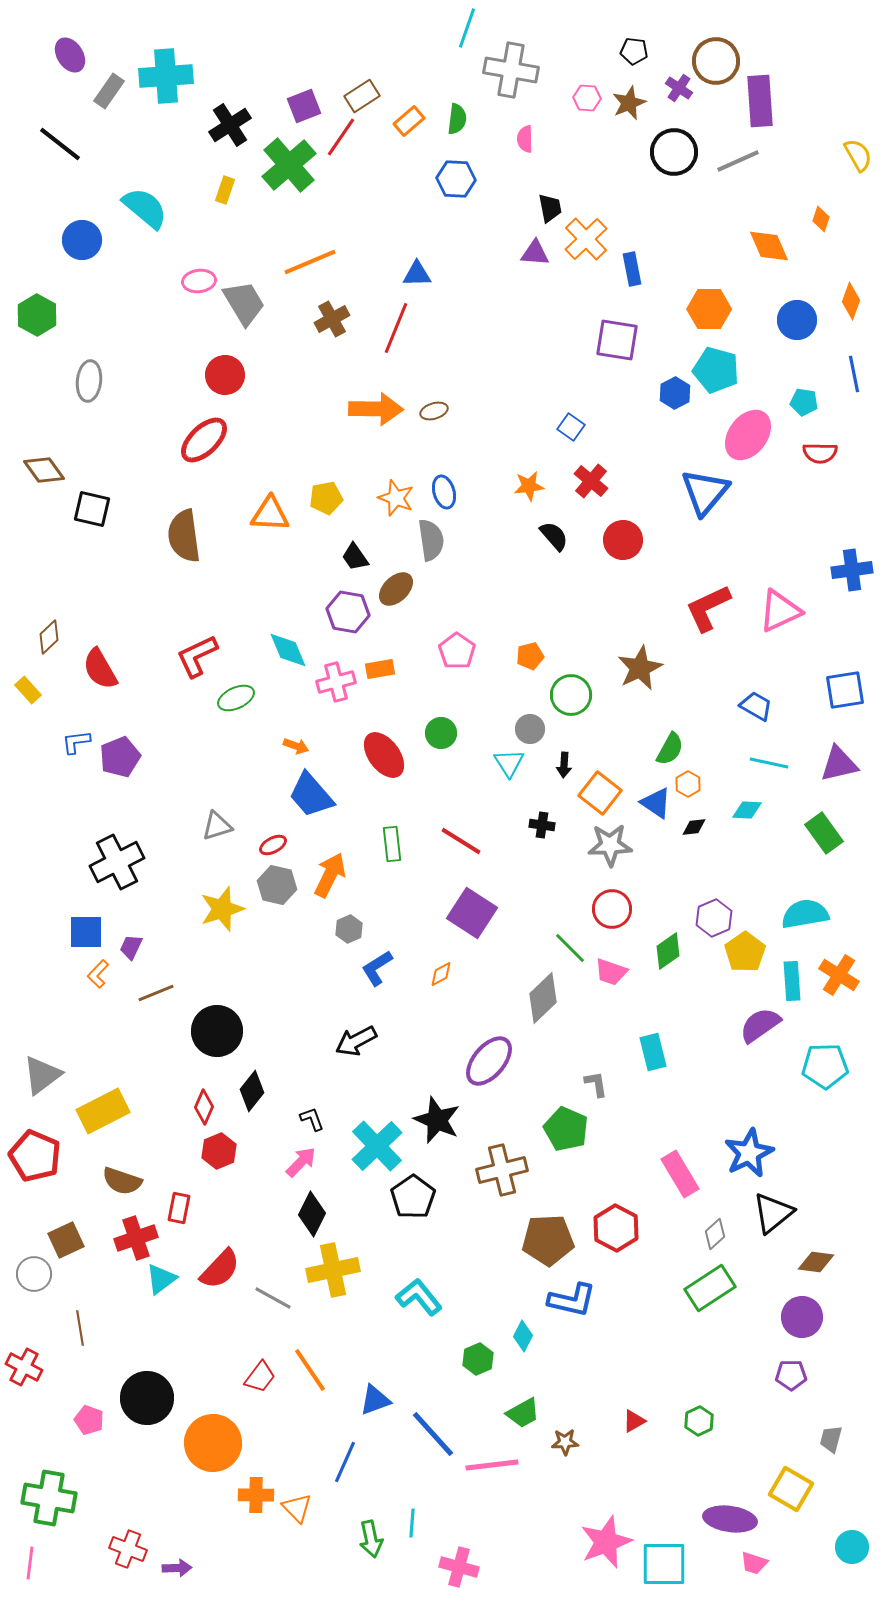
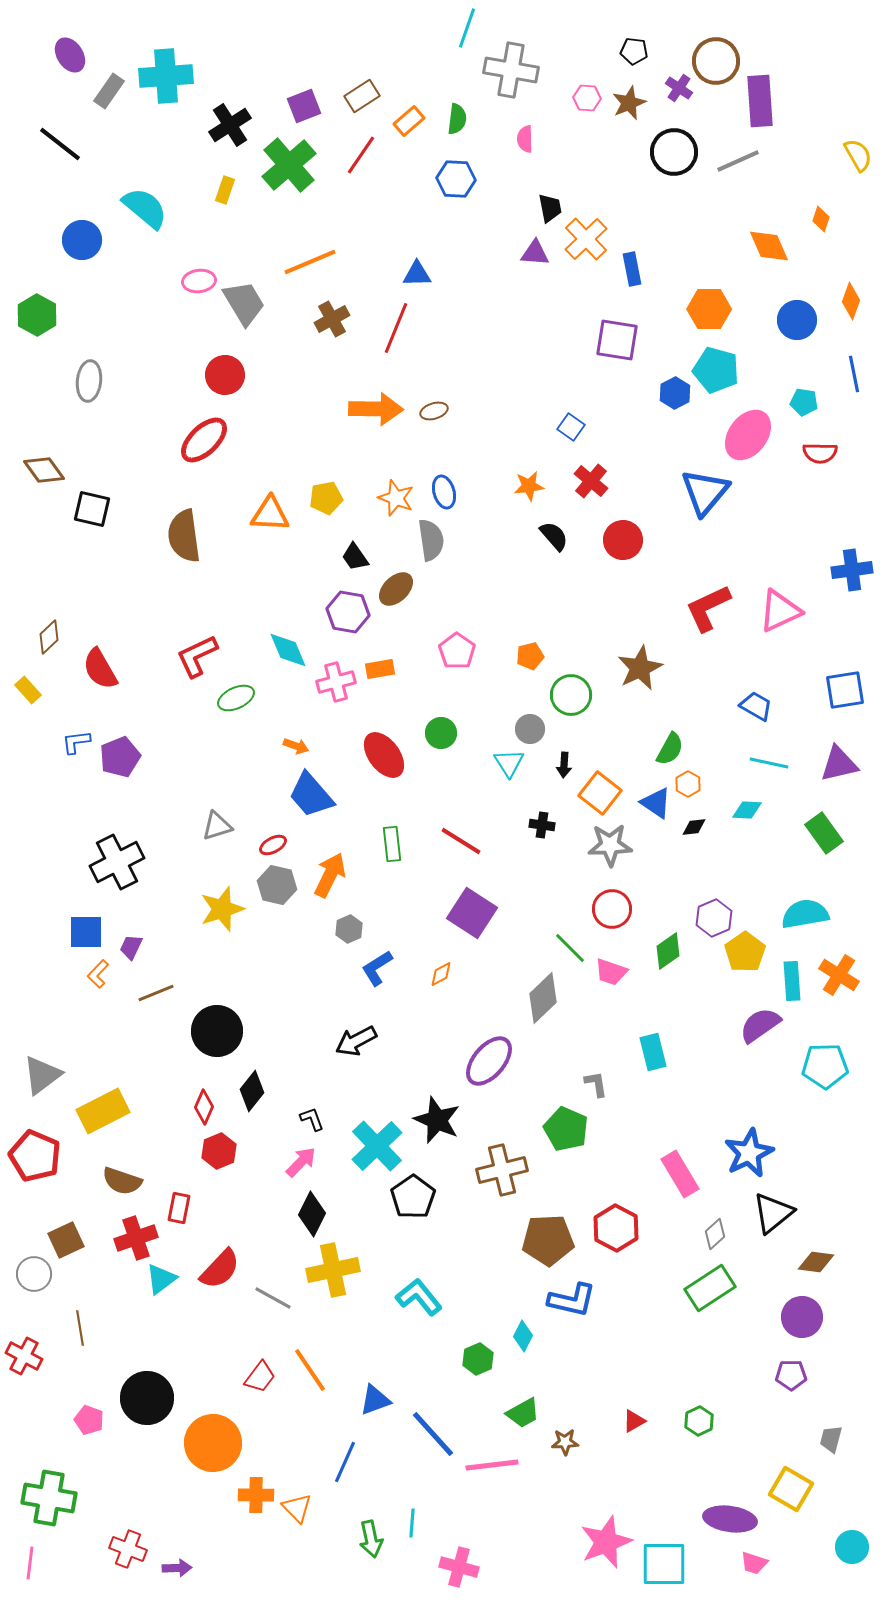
red line at (341, 137): moved 20 px right, 18 px down
red cross at (24, 1367): moved 11 px up
